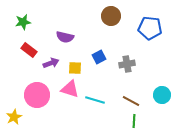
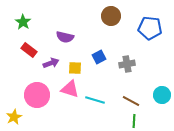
green star: rotated 28 degrees counterclockwise
